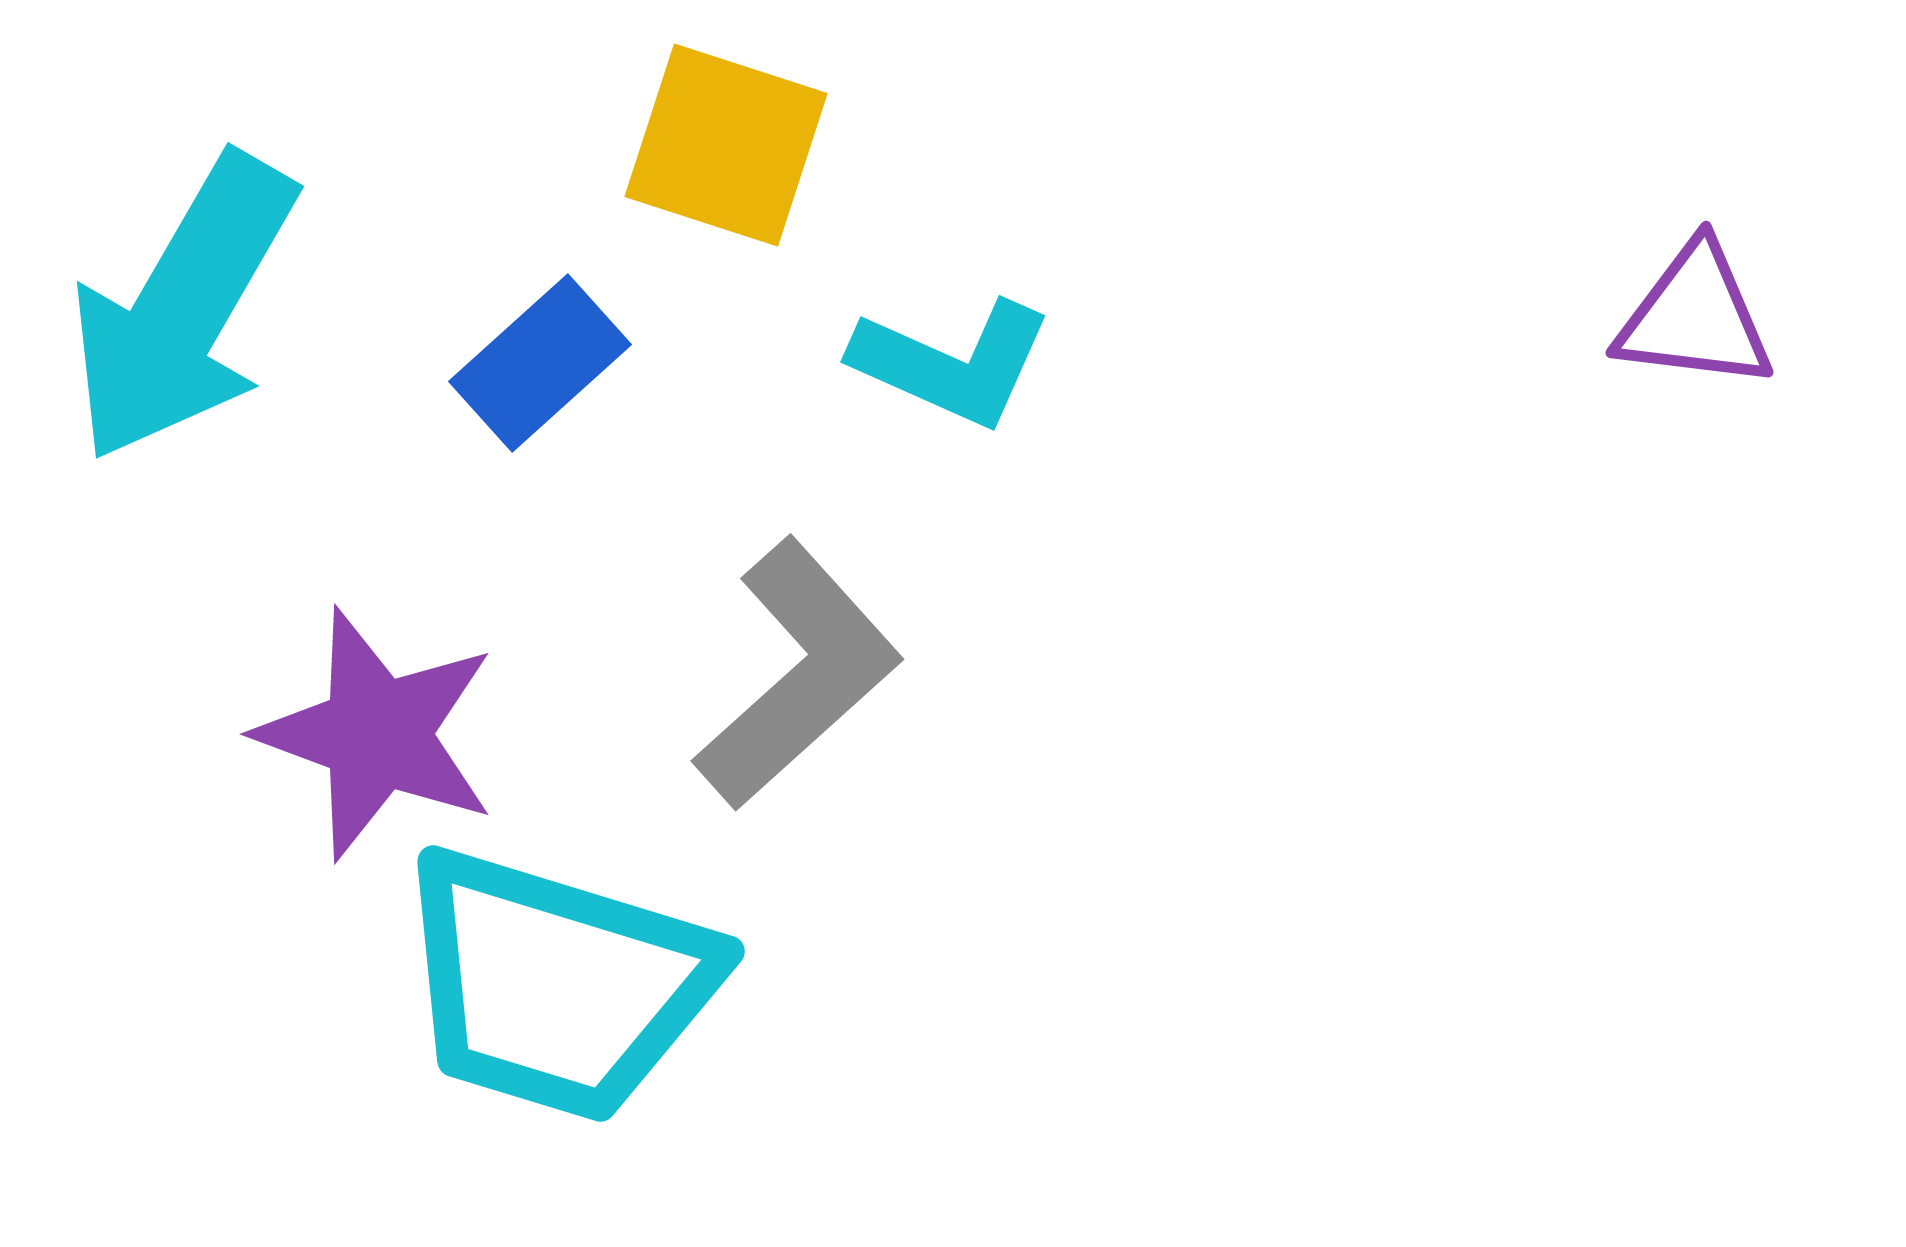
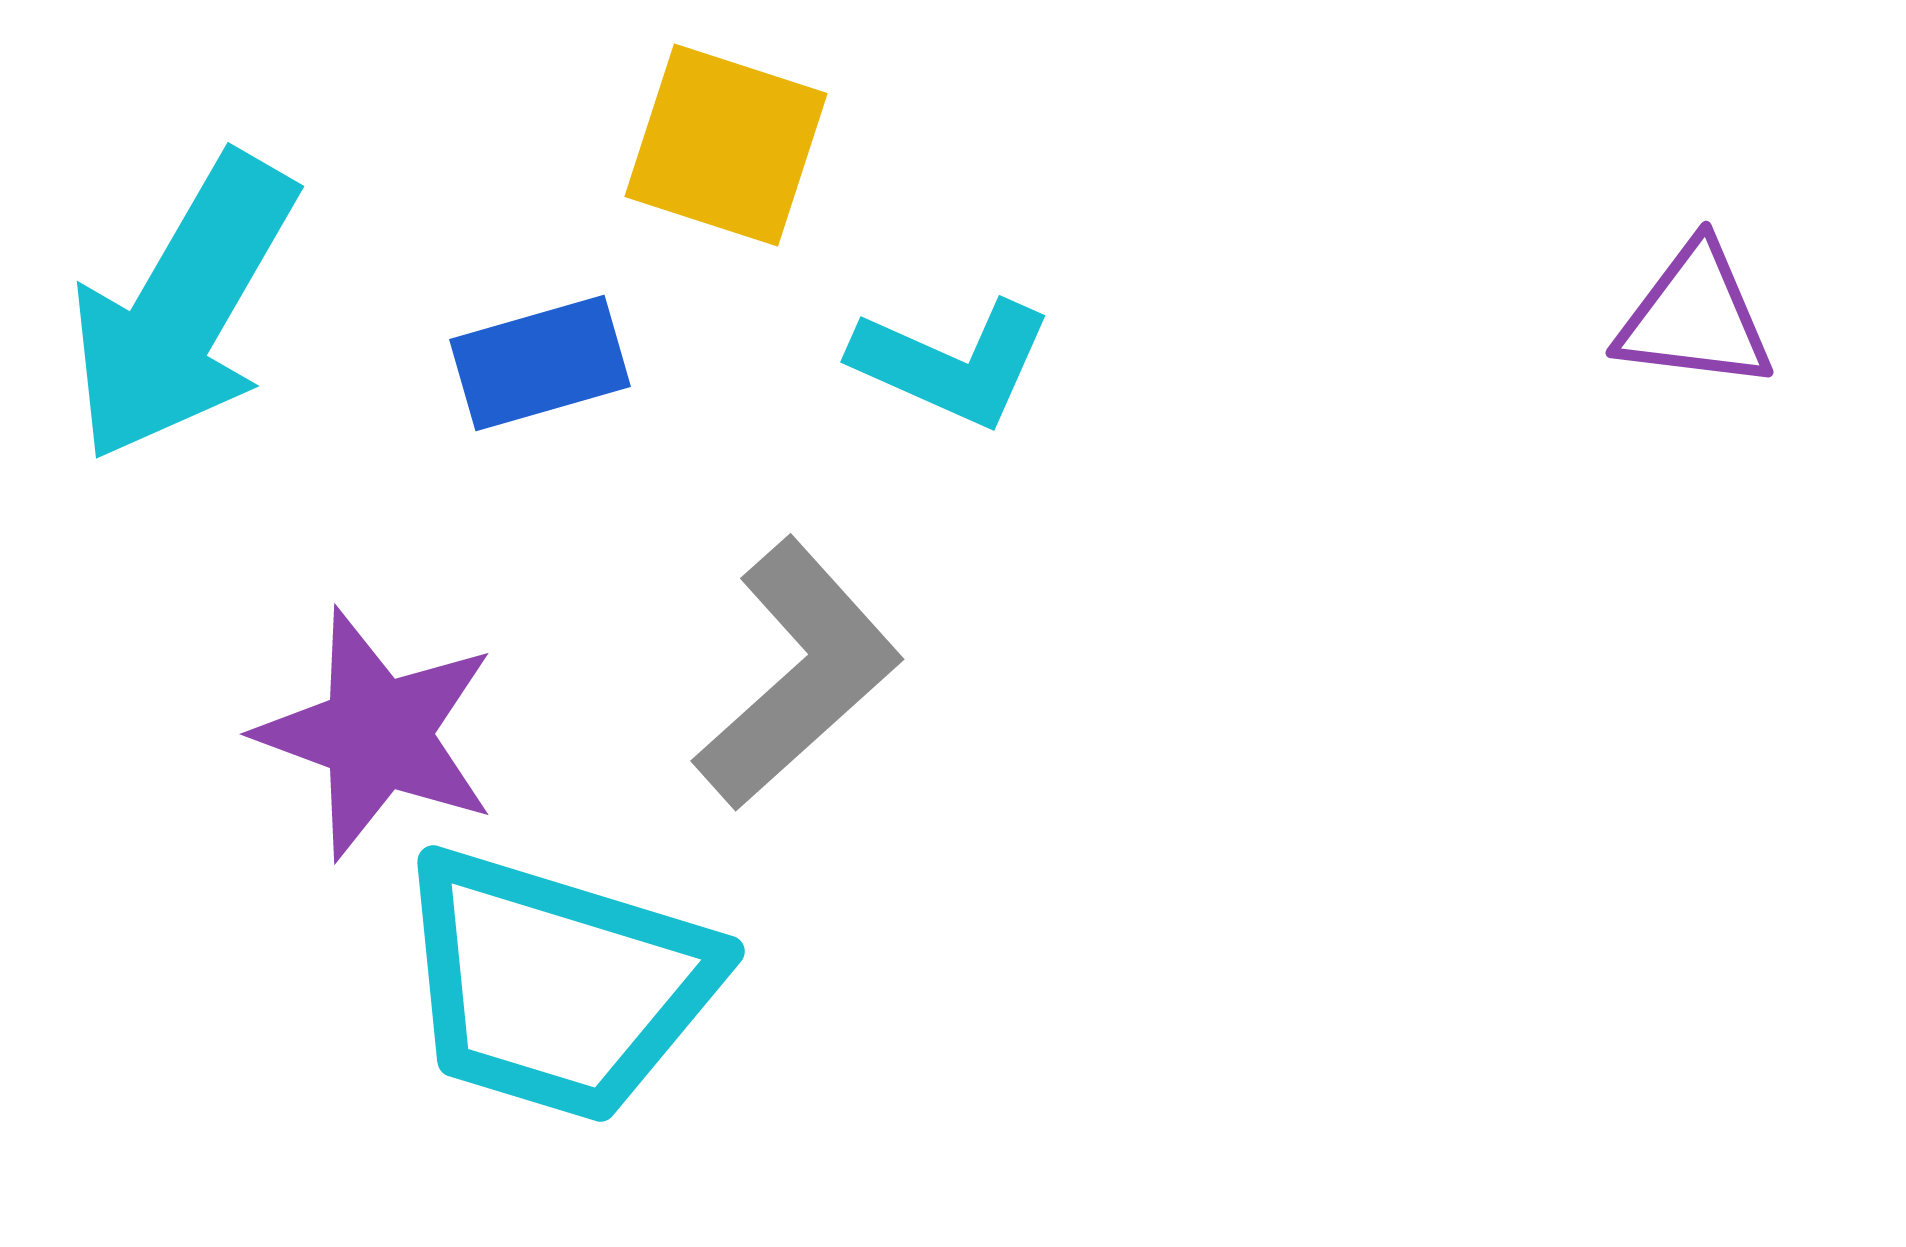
blue rectangle: rotated 26 degrees clockwise
